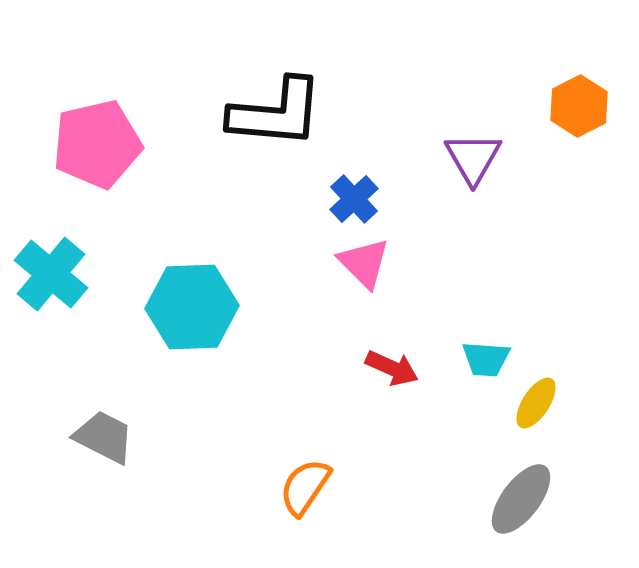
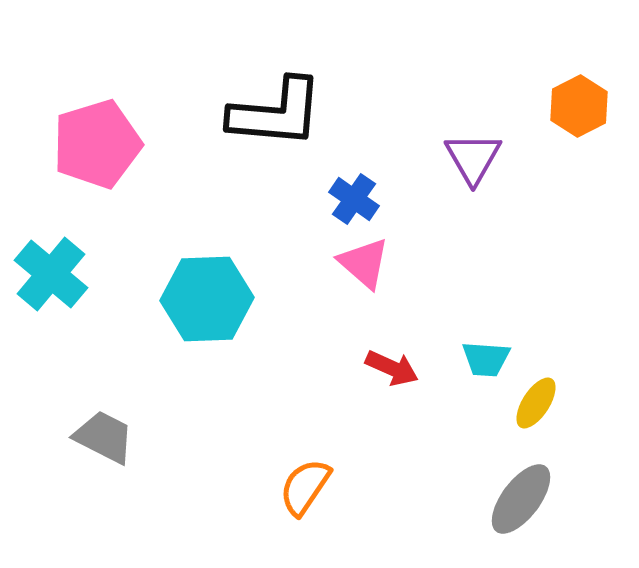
pink pentagon: rotated 4 degrees counterclockwise
blue cross: rotated 12 degrees counterclockwise
pink triangle: rotated 4 degrees counterclockwise
cyan hexagon: moved 15 px right, 8 px up
